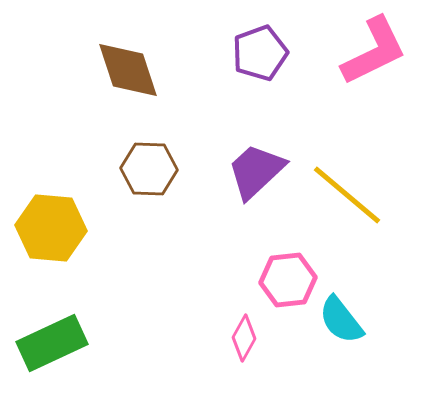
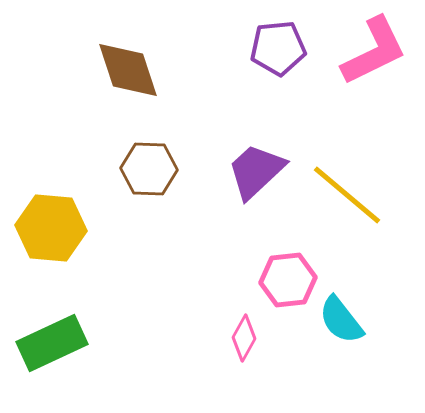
purple pentagon: moved 18 px right, 5 px up; rotated 14 degrees clockwise
